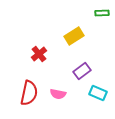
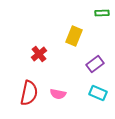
yellow rectangle: rotated 36 degrees counterclockwise
purple rectangle: moved 13 px right, 7 px up
